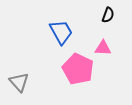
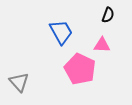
pink triangle: moved 1 px left, 3 px up
pink pentagon: moved 2 px right
